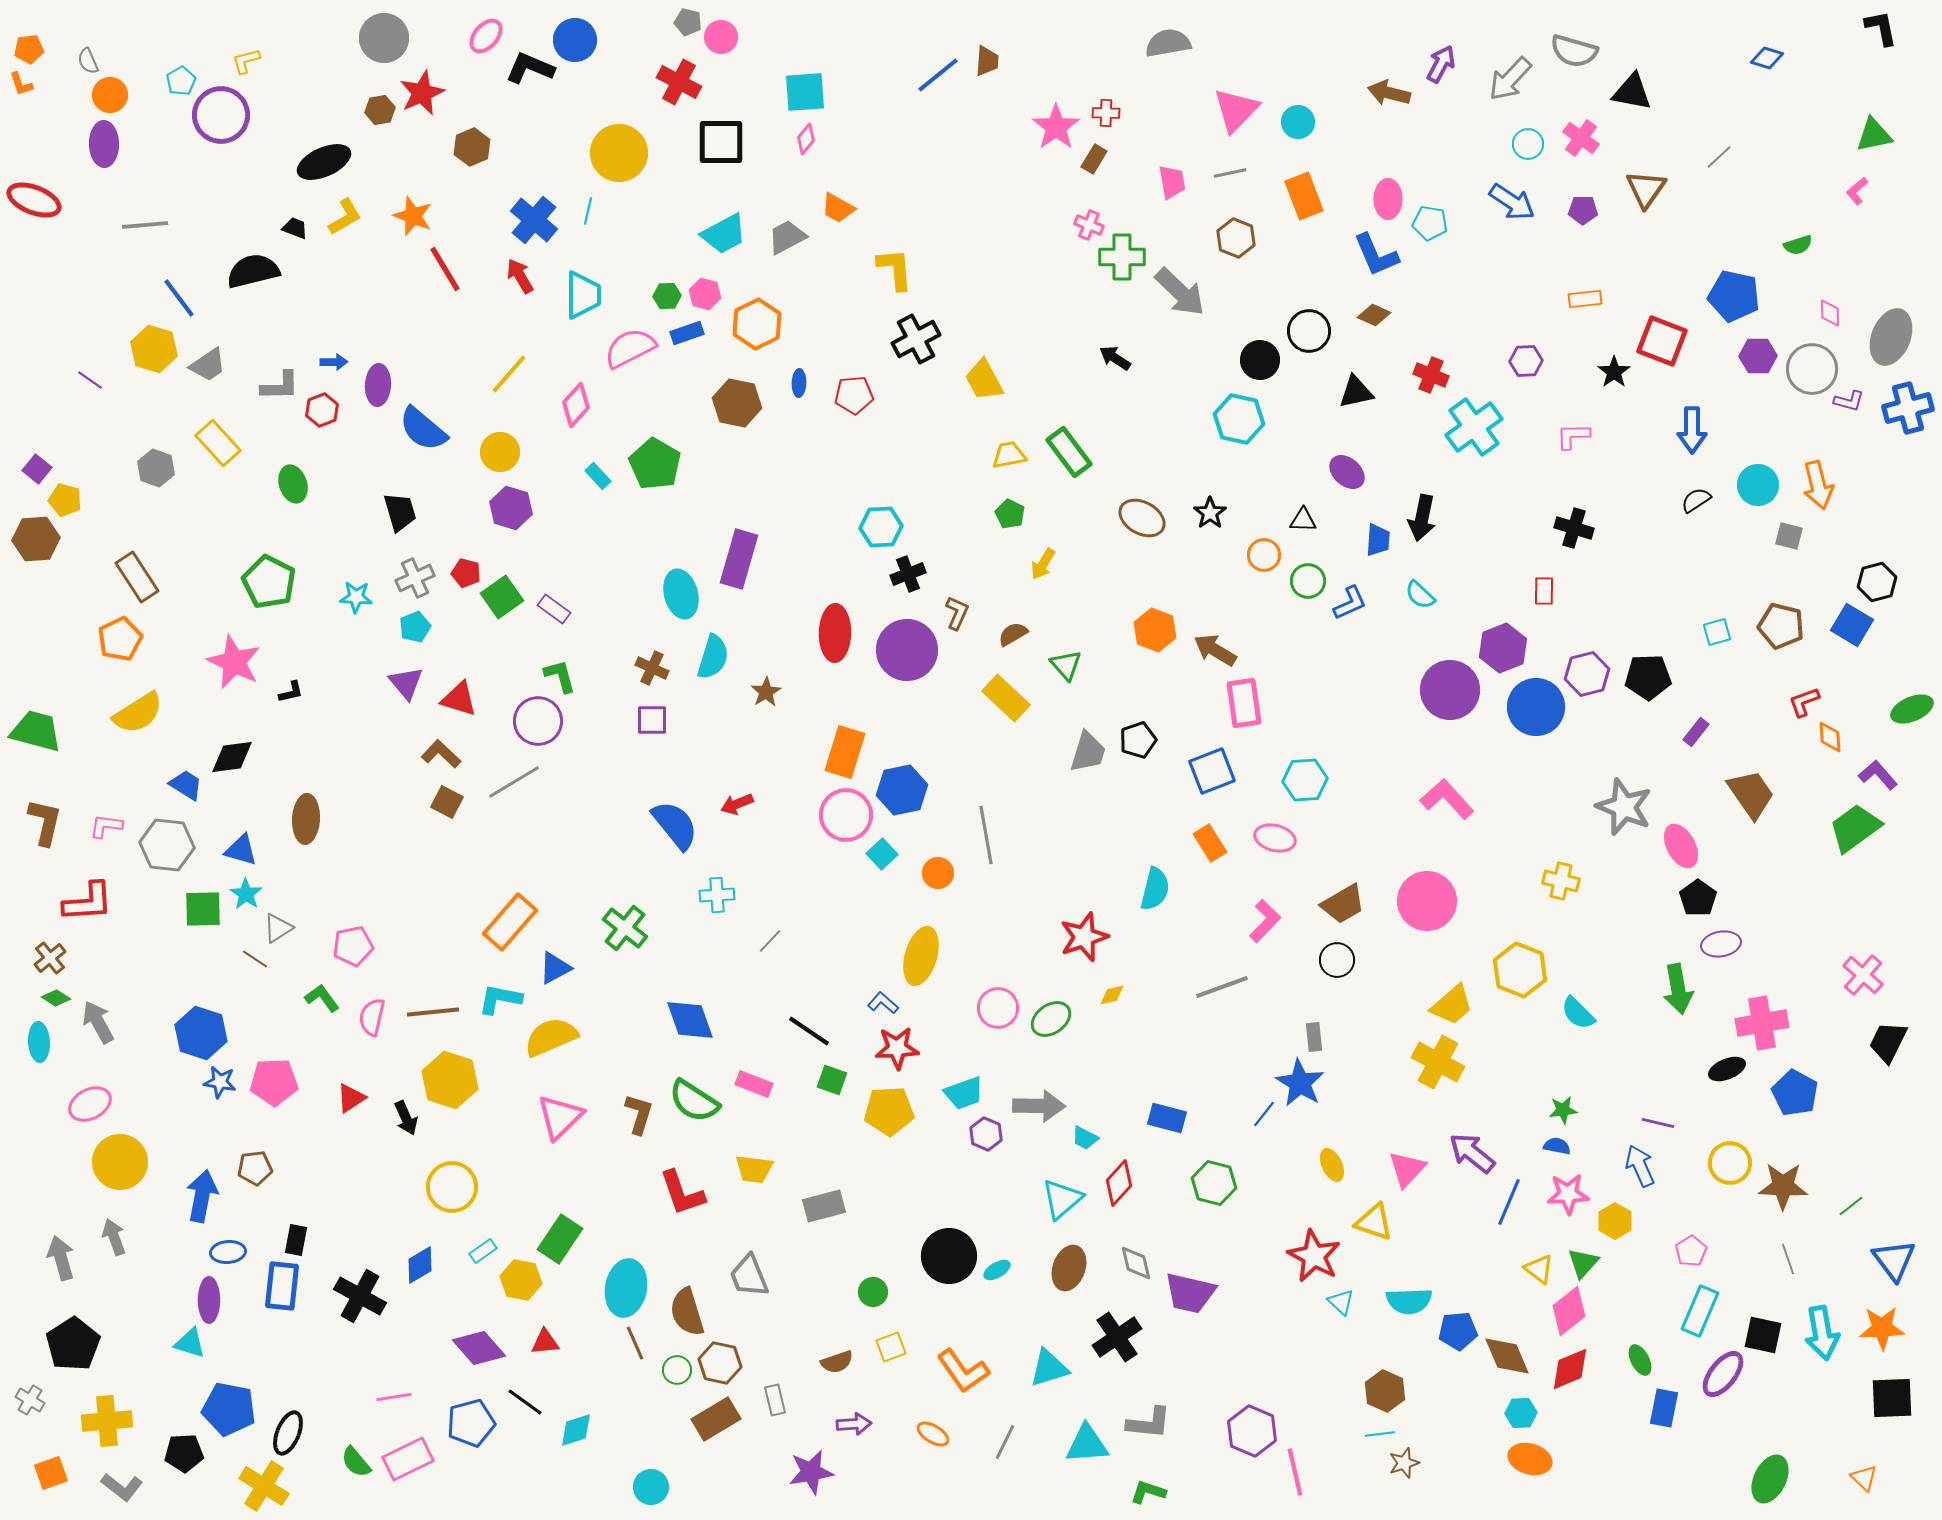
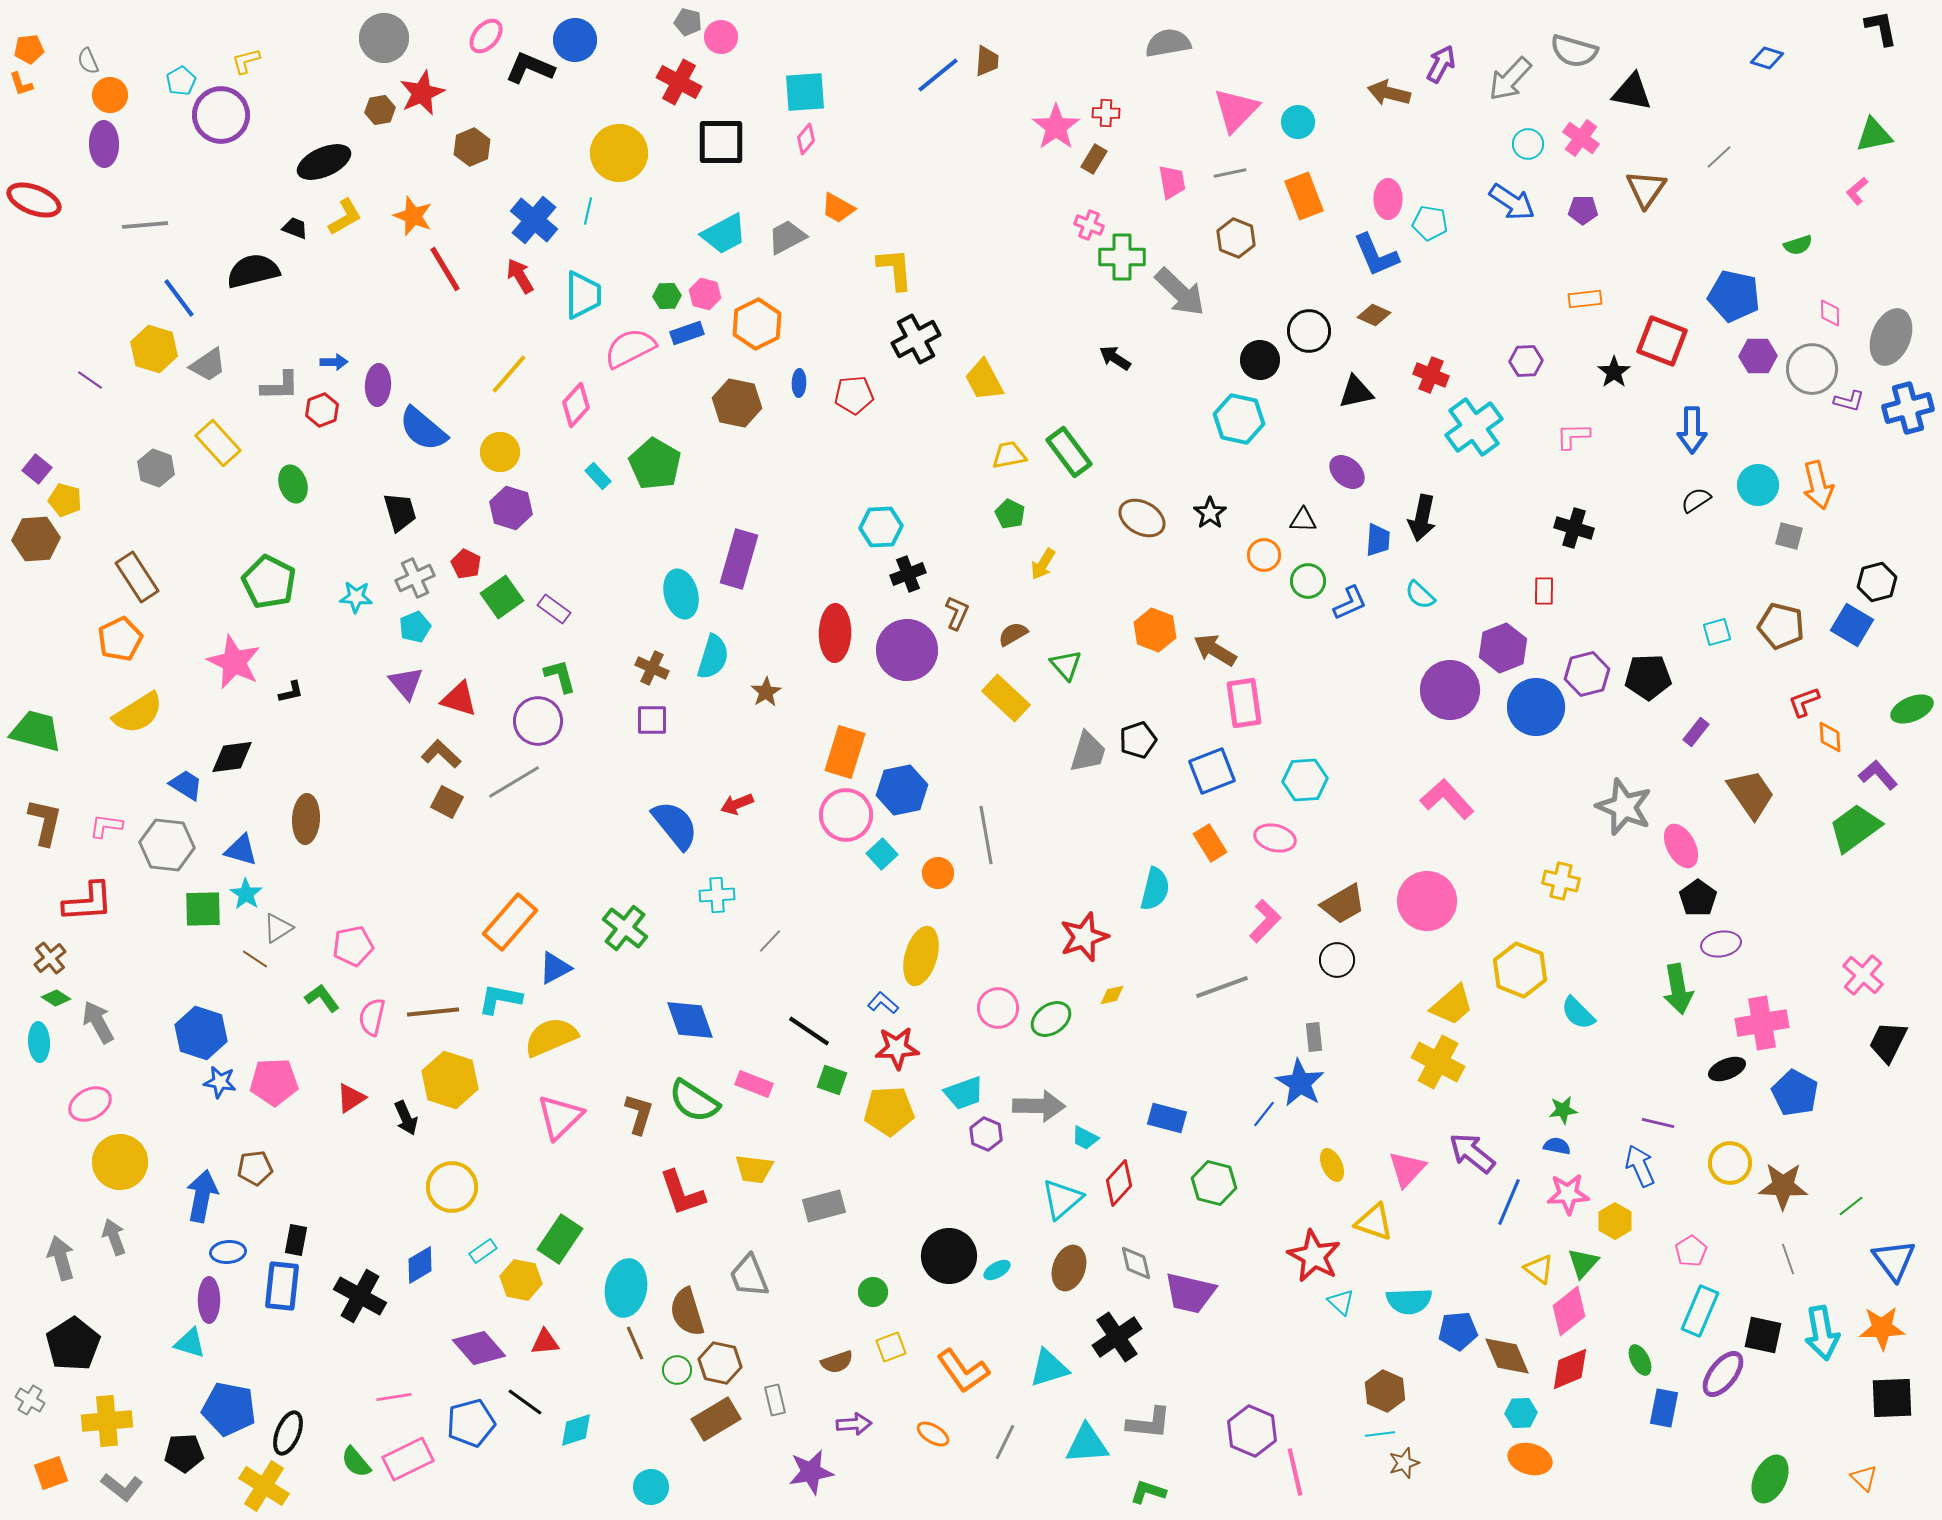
red pentagon at (466, 573): moved 9 px up; rotated 12 degrees clockwise
